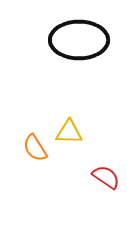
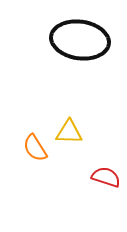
black ellipse: moved 1 px right; rotated 8 degrees clockwise
red semicircle: rotated 16 degrees counterclockwise
